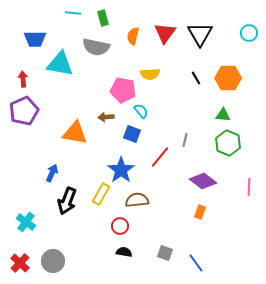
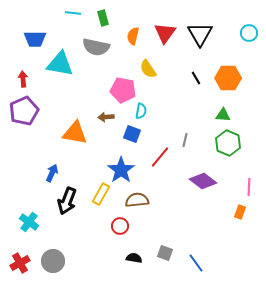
yellow semicircle: moved 2 px left, 5 px up; rotated 60 degrees clockwise
cyan semicircle: rotated 49 degrees clockwise
orange rectangle: moved 40 px right
cyan cross: moved 3 px right
black semicircle: moved 10 px right, 6 px down
red cross: rotated 18 degrees clockwise
